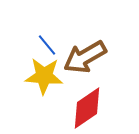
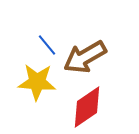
yellow star: moved 7 px left, 6 px down
red diamond: moved 1 px up
